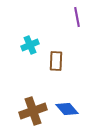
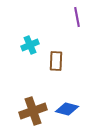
blue diamond: rotated 35 degrees counterclockwise
